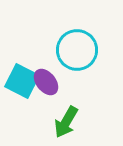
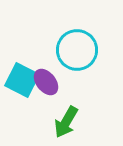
cyan square: moved 1 px up
